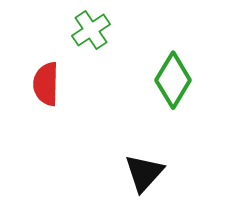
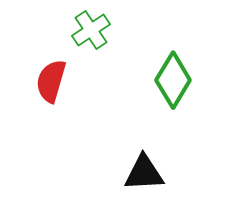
red semicircle: moved 5 px right, 3 px up; rotated 15 degrees clockwise
black triangle: rotated 45 degrees clockwise
